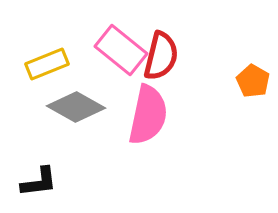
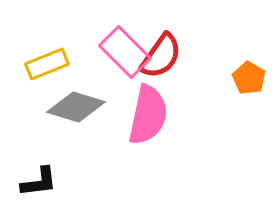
pink rectangle: moved 4 px right, 2 px down; rotated 6 degrees clockwise
red semicircle: rotated 21 degrees clockwise
orange pentagon: moved 4 px left, 3 px up
gray diamond: rotated 12 degrees counterclockwise
